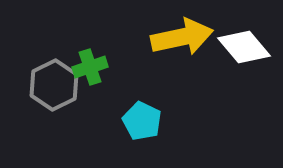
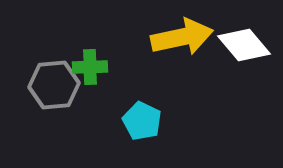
white diamond: moved 2 px up
green cross: rotated 16 degrees clockwise
gray hexagon: rotated 21 degrees clockwise
